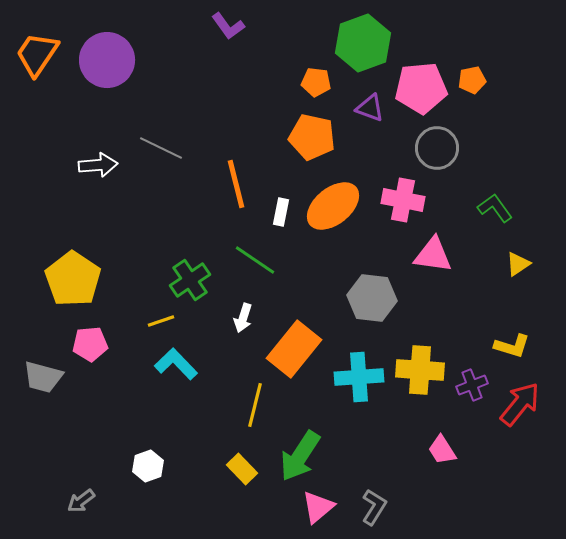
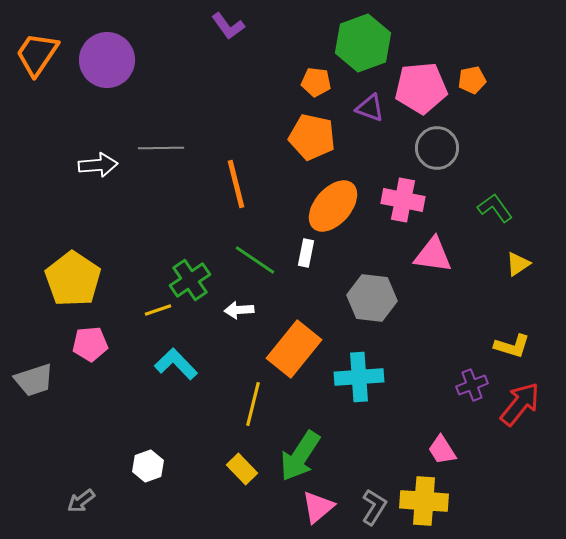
gray line at (161, 148): rotated 27 degrees counterclockwise
orange ellipse at (333, 206): rotated 10 degrees counterclockwise
white rectangle at (281, 212): moved 25 px right, 41 px down
white arrow at (243, 318): moved 4 px left, 8 px up; rotated 68 degrees clockwise
yellow line at (161, 321): moved 3 px left, 11 px up
yellow cross at (420, 370): moved 4 px right, 131 px down
gray trapezoid at (43, 377): moved 9 px left, 3 px down; rotated 33 degrees counterclockwise
yellow line at (255, 405): moved 2 px left, 1 px up
